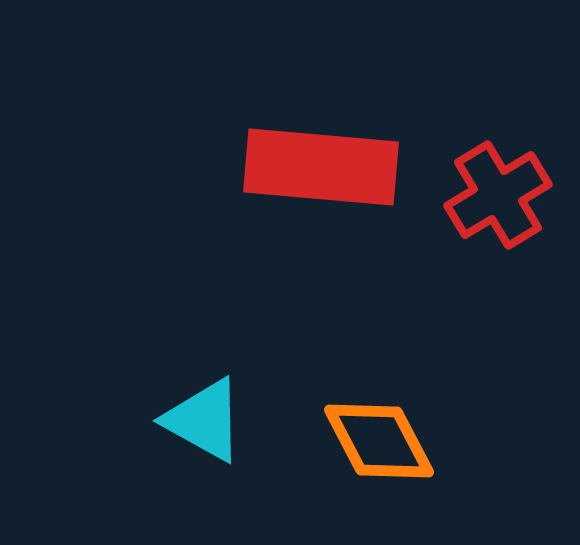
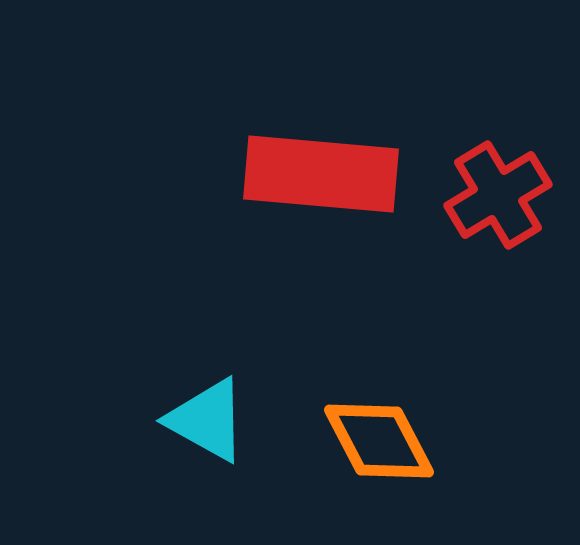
red rectangle: moved 7 px down
cyan triangle: moved 3 px right
